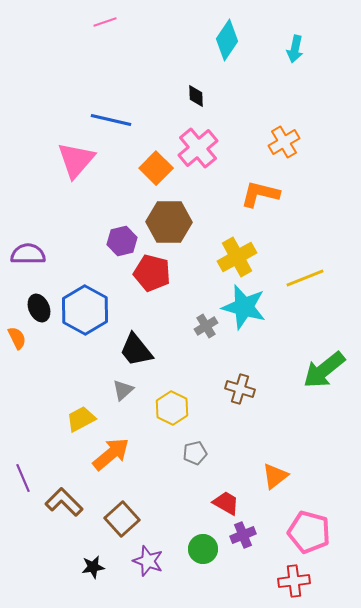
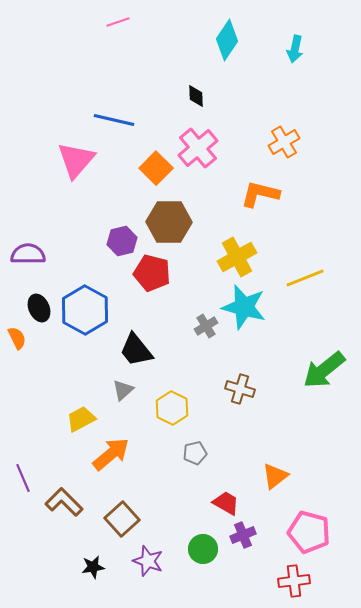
pink line: moved 13 px right
blue line: moved 3 px right
